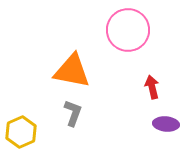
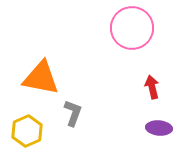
pink circle: moved 4 px right, 2 px up
orange triangle: moved 31 px left, 7 px down
purple ellipse: moved 7 px left, 4 px down
yellow hexagon: moved 6 px right, 1 px up
